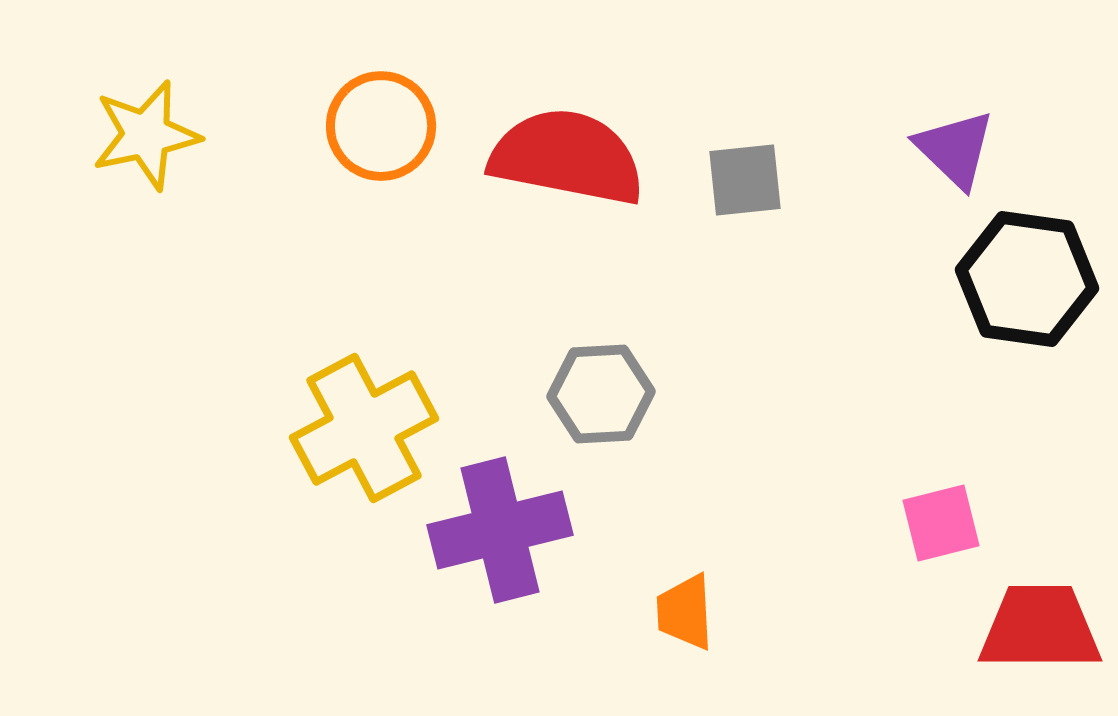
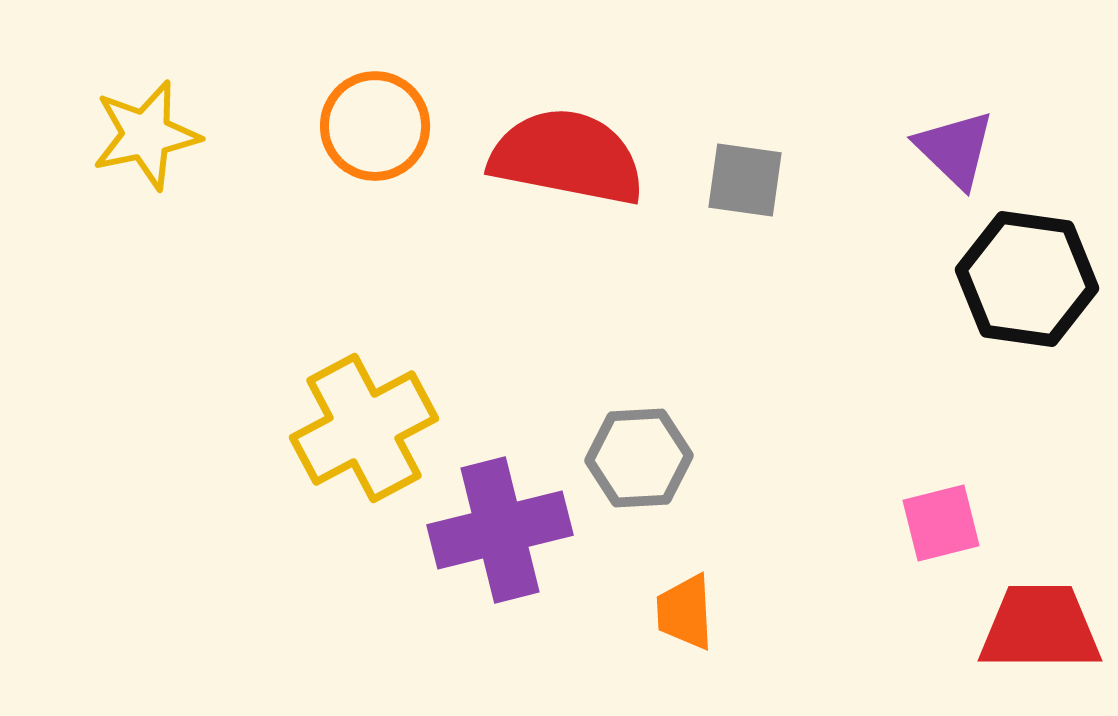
orange circle: moved 6 px left
gray square: rotated 14 degrees clockwise
gray hexagon: moved 38 px right, 64 px down
